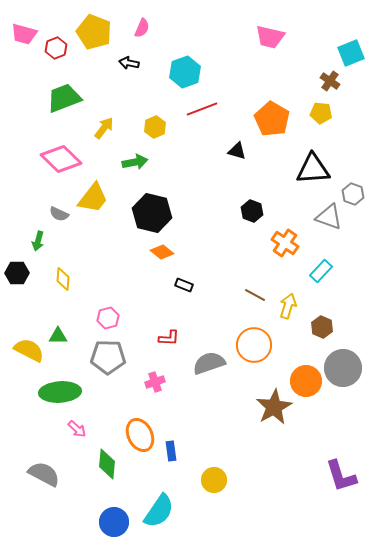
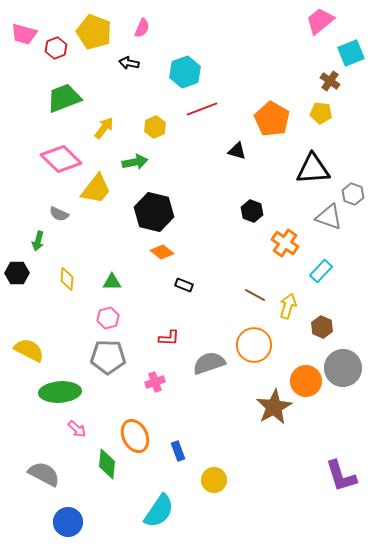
pink trapezoid at (270, 37): moved 50 px right, 16 px up; rotated 128 degrees clockwise
yellow trapezoid at (93, 198): moved 3 px right, 9 px up
black hexagon at (152, 213): moved 2 px right, 1 px up
yellow diamond at (63, 279): moved 4 px right
green triangle at (58, 336): moved 54 px right, 54 px up
orange ellipse at (140, 435): moved 5 px left, 1 px down
blue rectangle at (171, 451): moved 7 px right; rotated 12 degrees counterclockwise
blue circle at (114, 522): moved 46 px left
